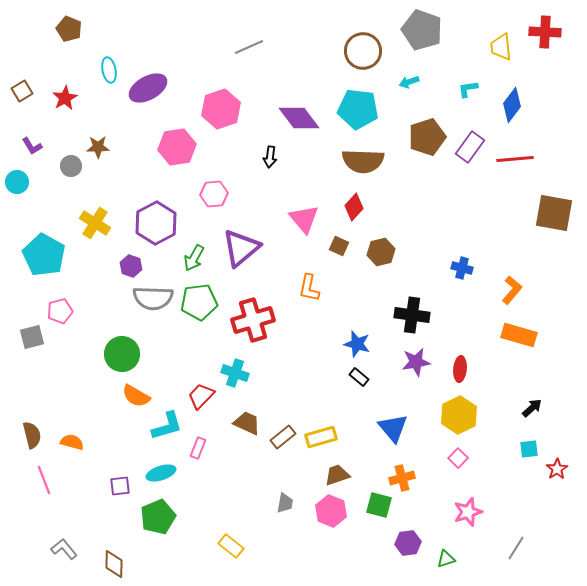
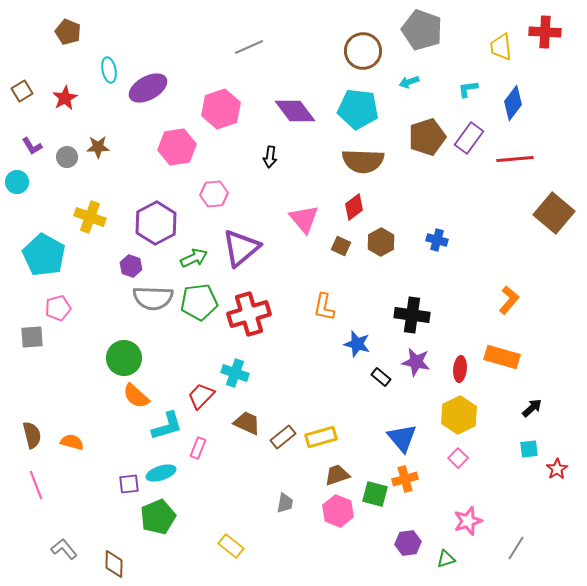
brown pentagon at (69, 29): moved 1 px left, 3 px down
blue diamond at (512, 105): moved 1 px right, 2 px up
purple diamond at (299, 118): moved 4 px left, 7 px up
purple rectangle at (470, 147): moved 1 px left, 9 px up
gray circle at (71, 166): moved 4 px left, 9 px up
red diamond at (354, 207): rotated 12 degrees clockwise
brown square at (554, 213): rotated 30 degrees clockwise
yellow cross at (95, 223): moved 5 px left, 6 px up; rotated 12 degrees counterclockwise
brown square at (339, 246): moved 2 px right
brown hexagon at (381, 252): moved 10 px up; rotated 16 degrees counterclockwise
green arrow at (194, 258): rotated 144 degrees counterclockwise
blue cross at (462, 268): moved 25 px left, 28 px up
orange L-shape at (309, 288): moved 15 px right, 19 px down
orange L-shape at (512, 290): moved 3 px left, 10 px down
pink pentagon at (60, 311): moved 2 px left, 3 px up
red cross at (253, 320): moved 4 px left, 6 px up
orange rectangle at (519, 335): moved 17 px left, 22 px down
gray square at (32, 337): rotated 10 degrees clockwise
green circle at (122, 354): moved 2 px right, 4 px down
purple star at (416, 362): rotated 20 degrees clockwise
black rectangle at (359, 377): moved 22 px right
orange semicircle at (136, 396): rotated 12 degrees clockwise
blue triangle at (393, 428): moved 9 px right, 10 px down
orange cross at (402, 478): moved 3 px right, 1 px down
pink line at (44, 480): moved 8 px left, 5 px down
purple square at (120, 486): moved 9 px right, 2 px up
green square at (379, 505): moved 4 px left, 11 px up
pink hexagon at (331, 511): moved 7 px right
pink star at (468, 512): moved 9 px down
